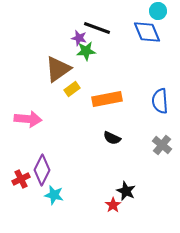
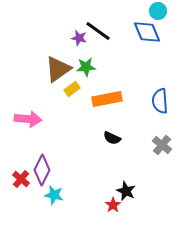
black line: moved 1 px right, 3 px down; rotated 16 degrees clockwise
green star: moved 16 px down
red cross: rotated 24 degrees counterclockwise
